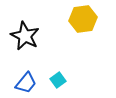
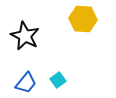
yellow hexagon: rotated 12 degrees clockwise
